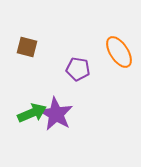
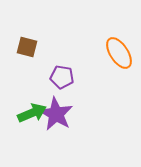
orange ellipse: moved 1 px down
purple pentagon: moved 16 px left, 8 px down
